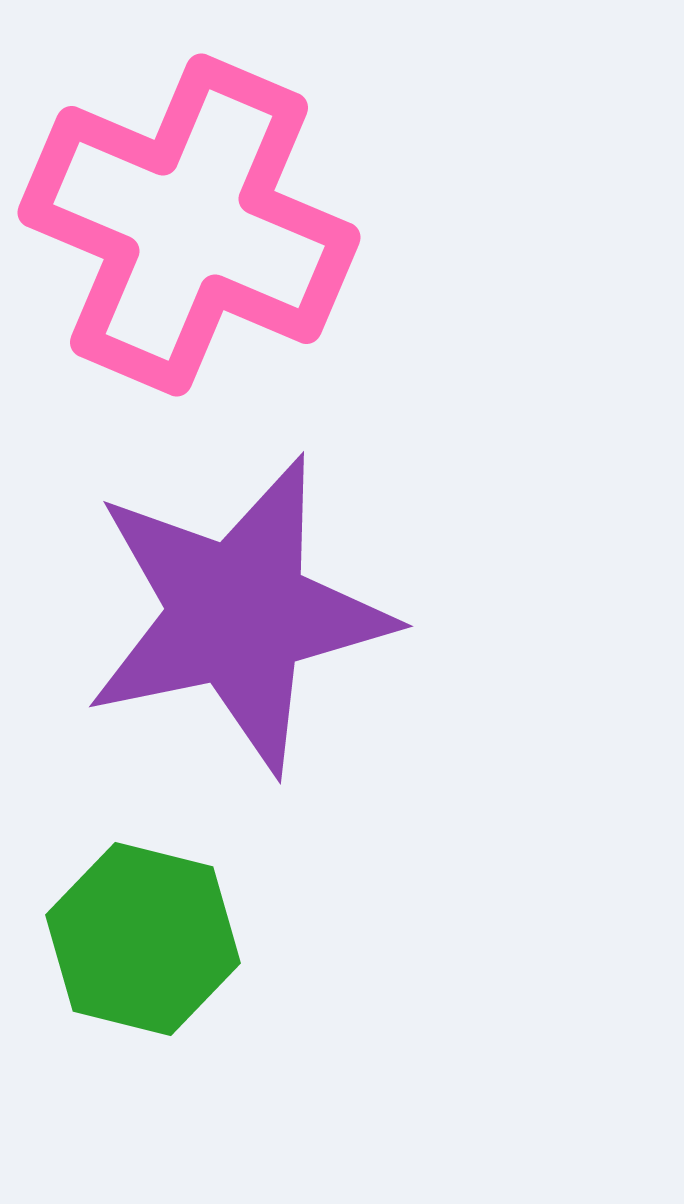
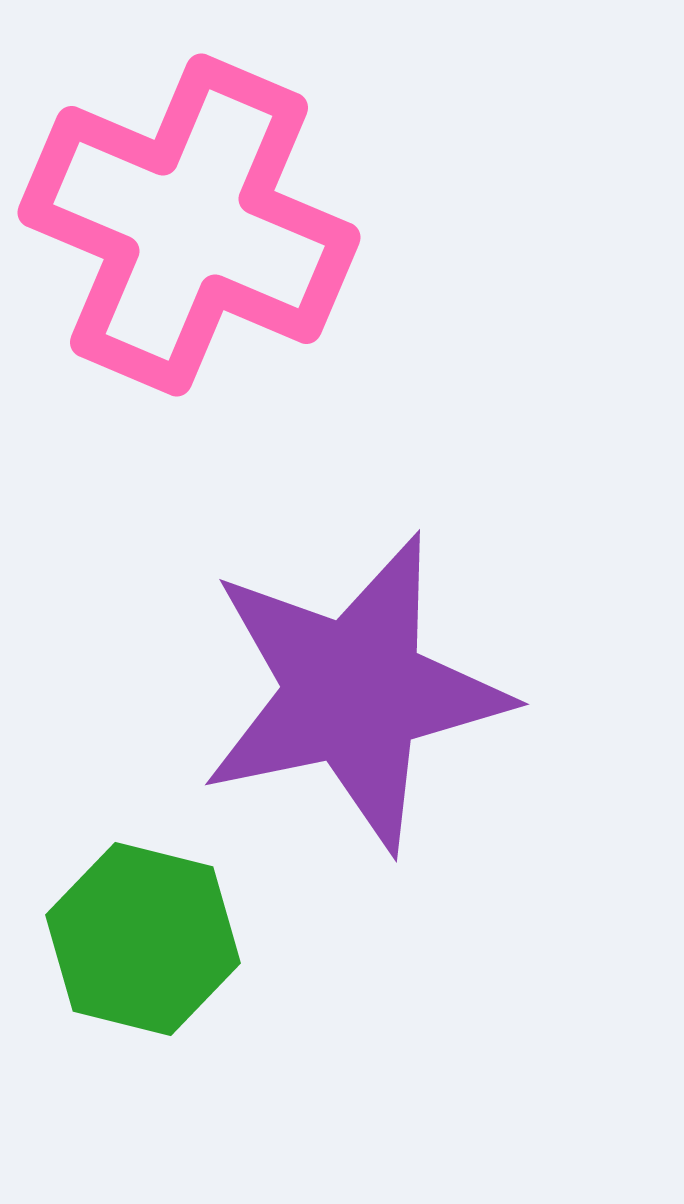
purple star: moved 116 px right, 78 px down
